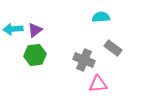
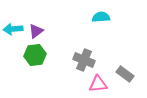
purple triangle: moved 1 px right, 1 px down
gray rectangle: moved 12 px right, 26 px down
